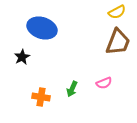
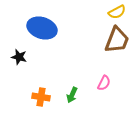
brown trapezoid: moved 1 px left, 2 px up
black star: moved 3 px left; rotated 28 degrees counterclockwise
pink semicircle: rotated 42 degrees counterclockwise
green arrow: moved 6 px down
